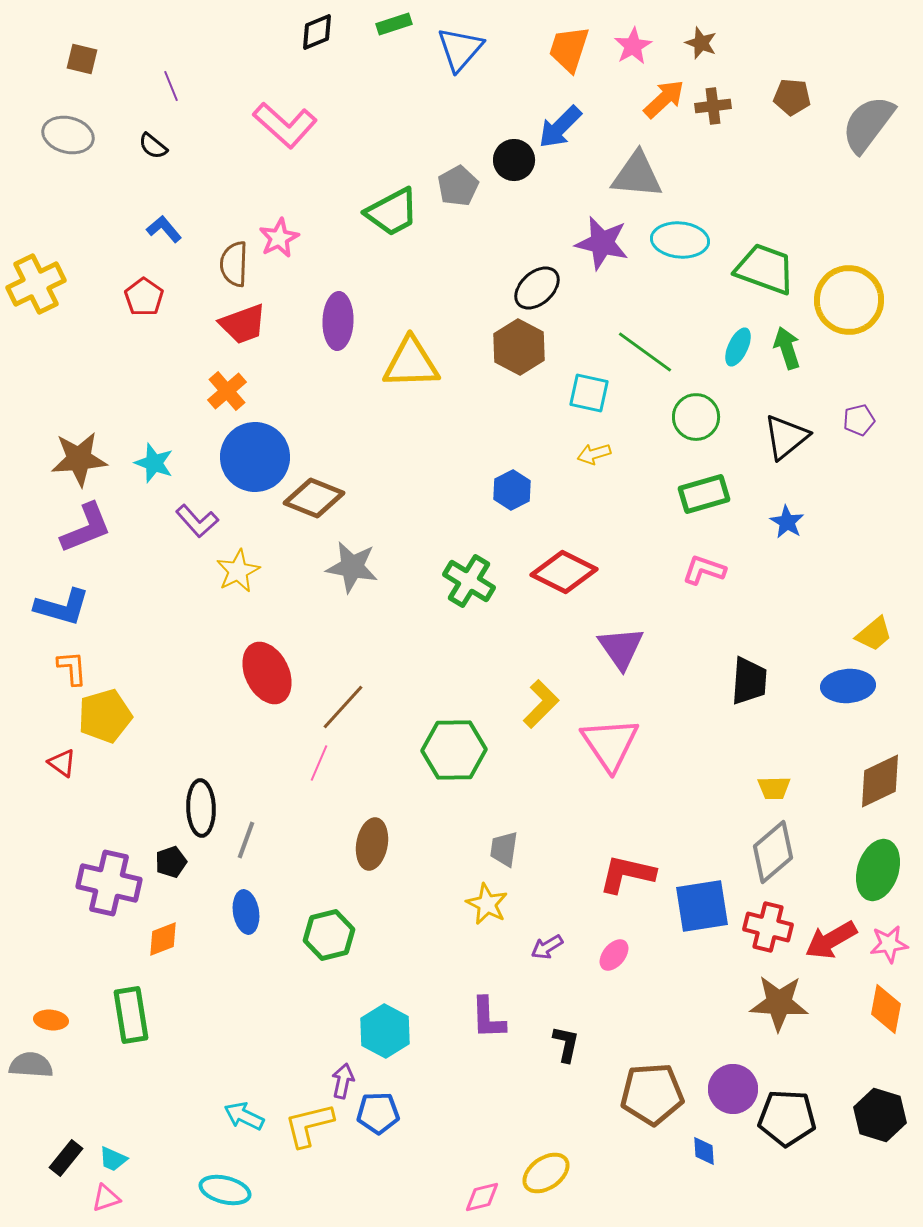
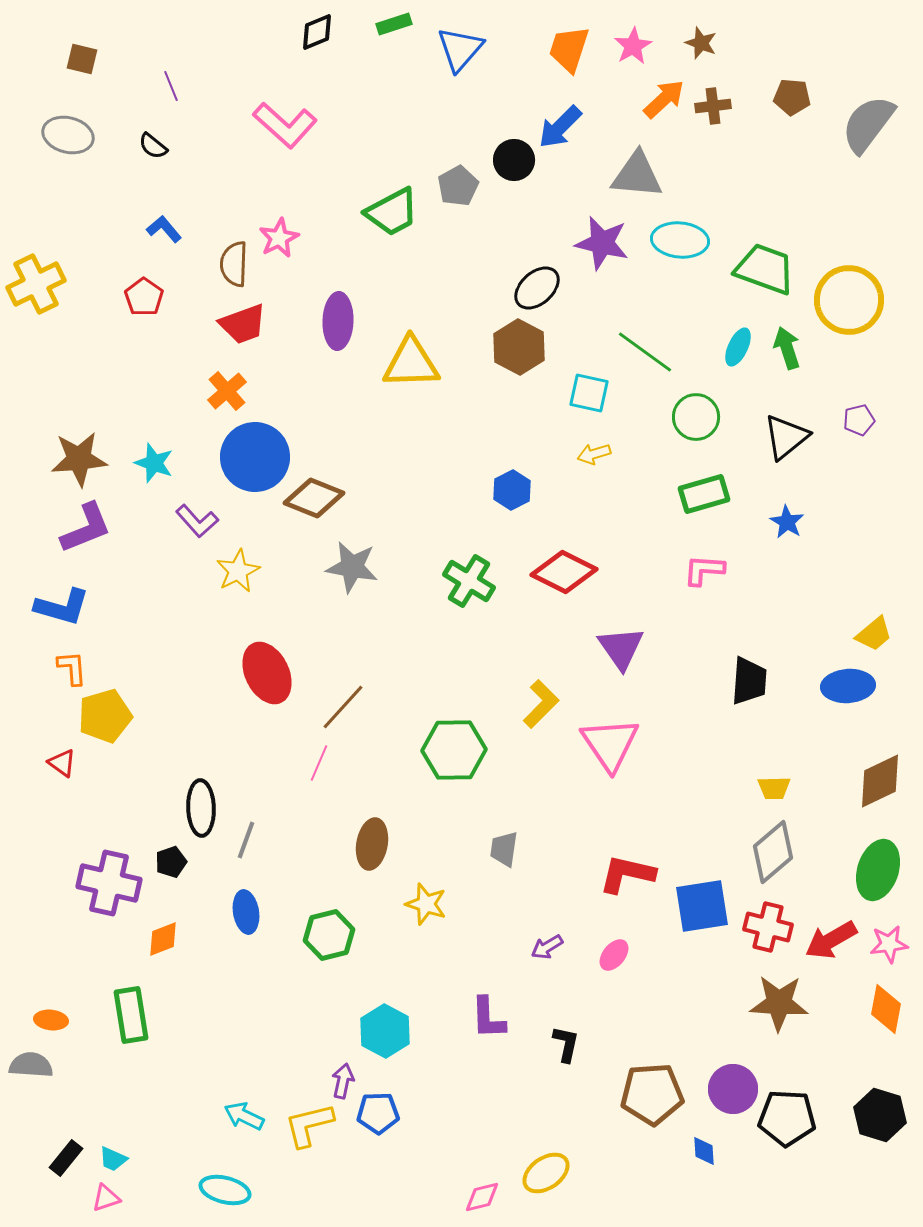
pink L-shape at (704, 570): rotated 15 degrees counterclockwise
yellow star at (487, 904): moved 61 px left; rotated 9 degrees counterclockwise
